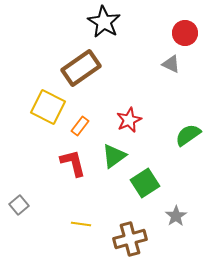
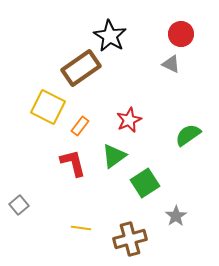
black star: moved 6 px right, 14 px down
red circle: moved 4 px left, 1 px down
yellow line: moved 4 px down
